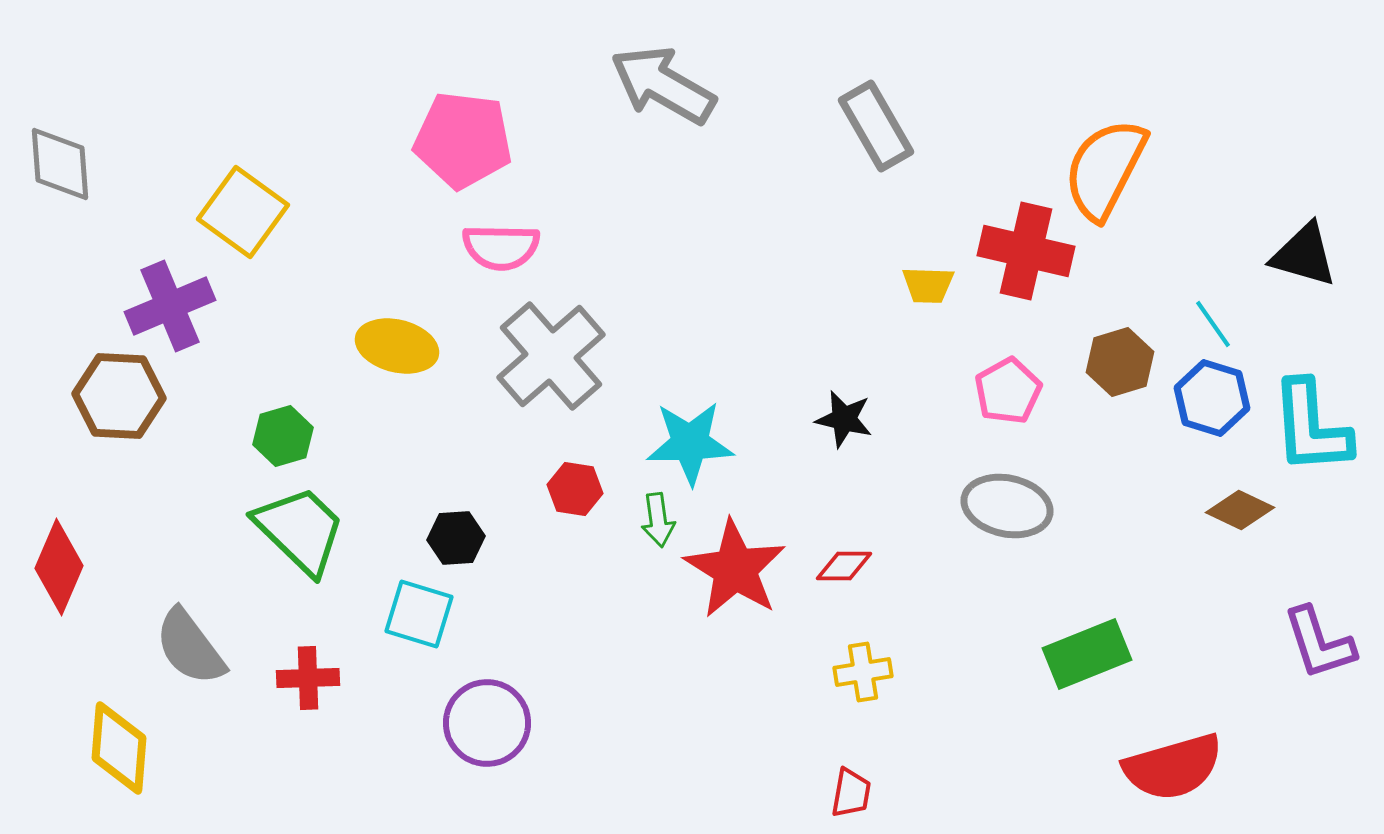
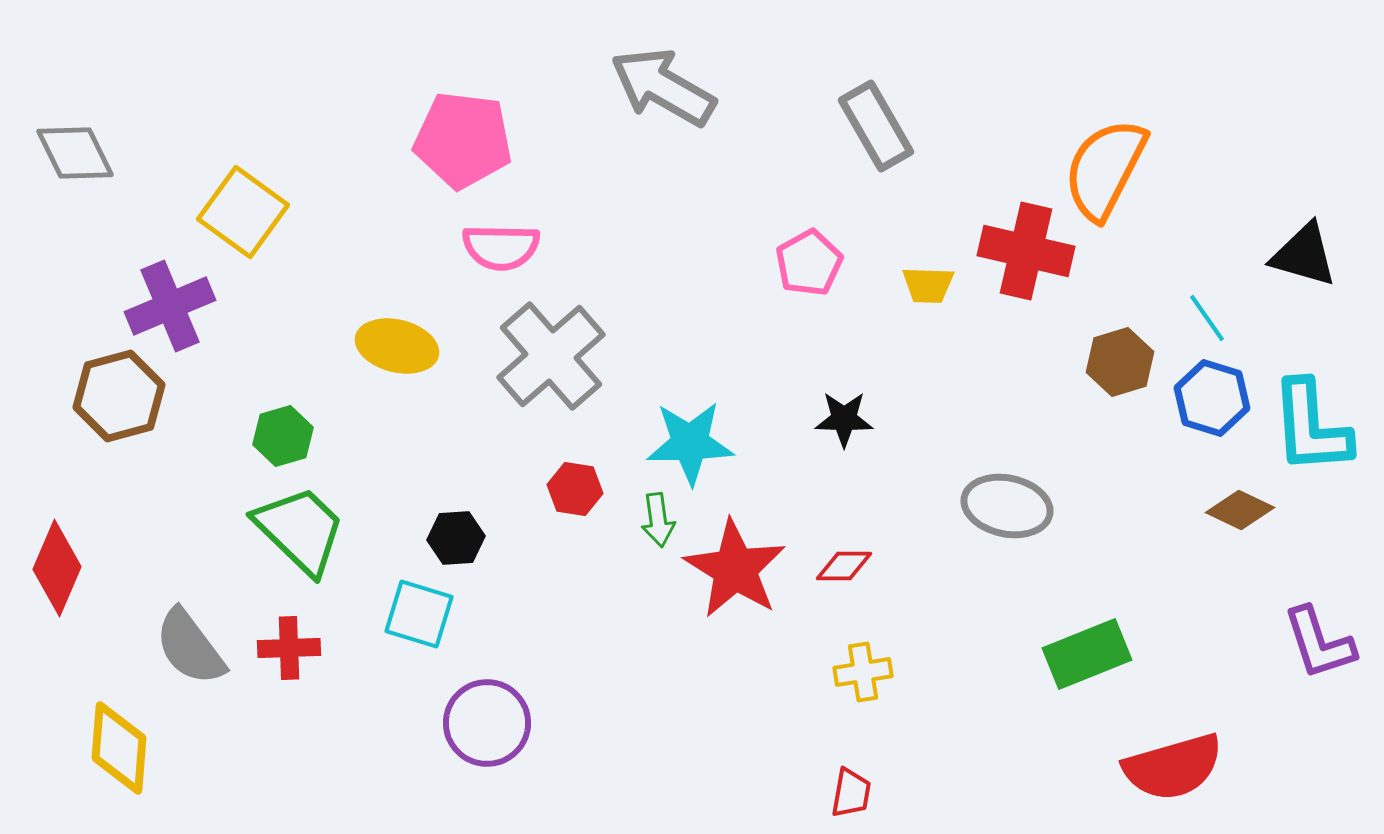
gray arrow at (663, 85): moved 2 px down
gray diamond at (60, 164): moved 15 px right, 11 px up; rotated 22 degrees counterclockwise
cyan line at (1213, 324): moved 6 px left, 6 px up
pink pentagon at (1008, 391): moved 199 px left, 128 px up
brown hexagon at (119, 396): rotated 18 degrees counterclockwise
black star at (844, 419): rotated 12 degrees counterclockwise
red diamond at (59, 567): moved 2 px left, 1 px down
red cross at (308, 678): moved 19 px left, 30 px up
